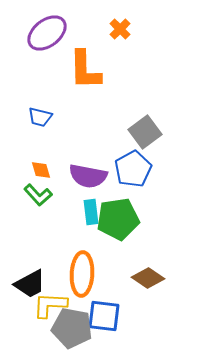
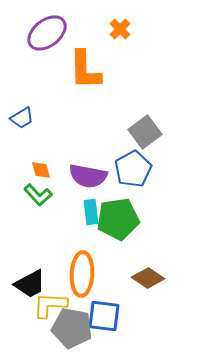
blue trapezoid: moved 18 px left, 1 px down; rotated 45 degrees counterclockwise
